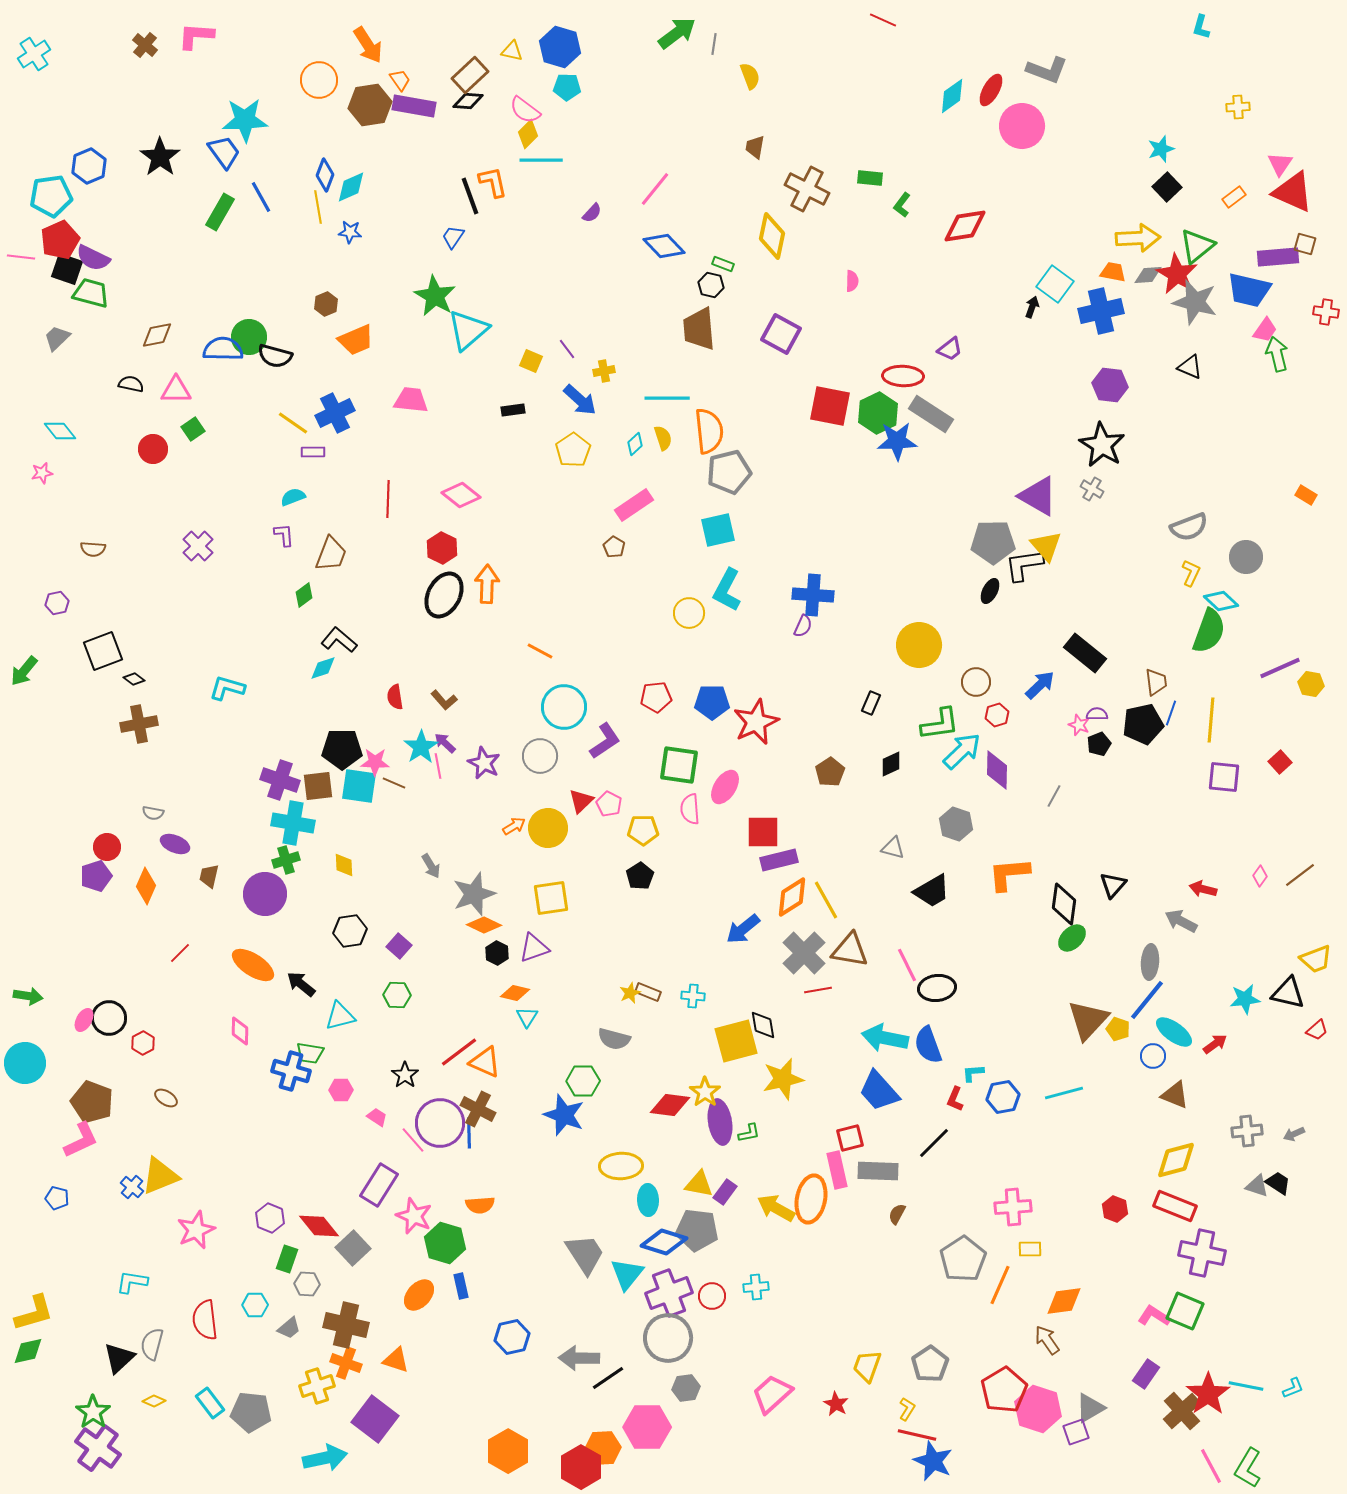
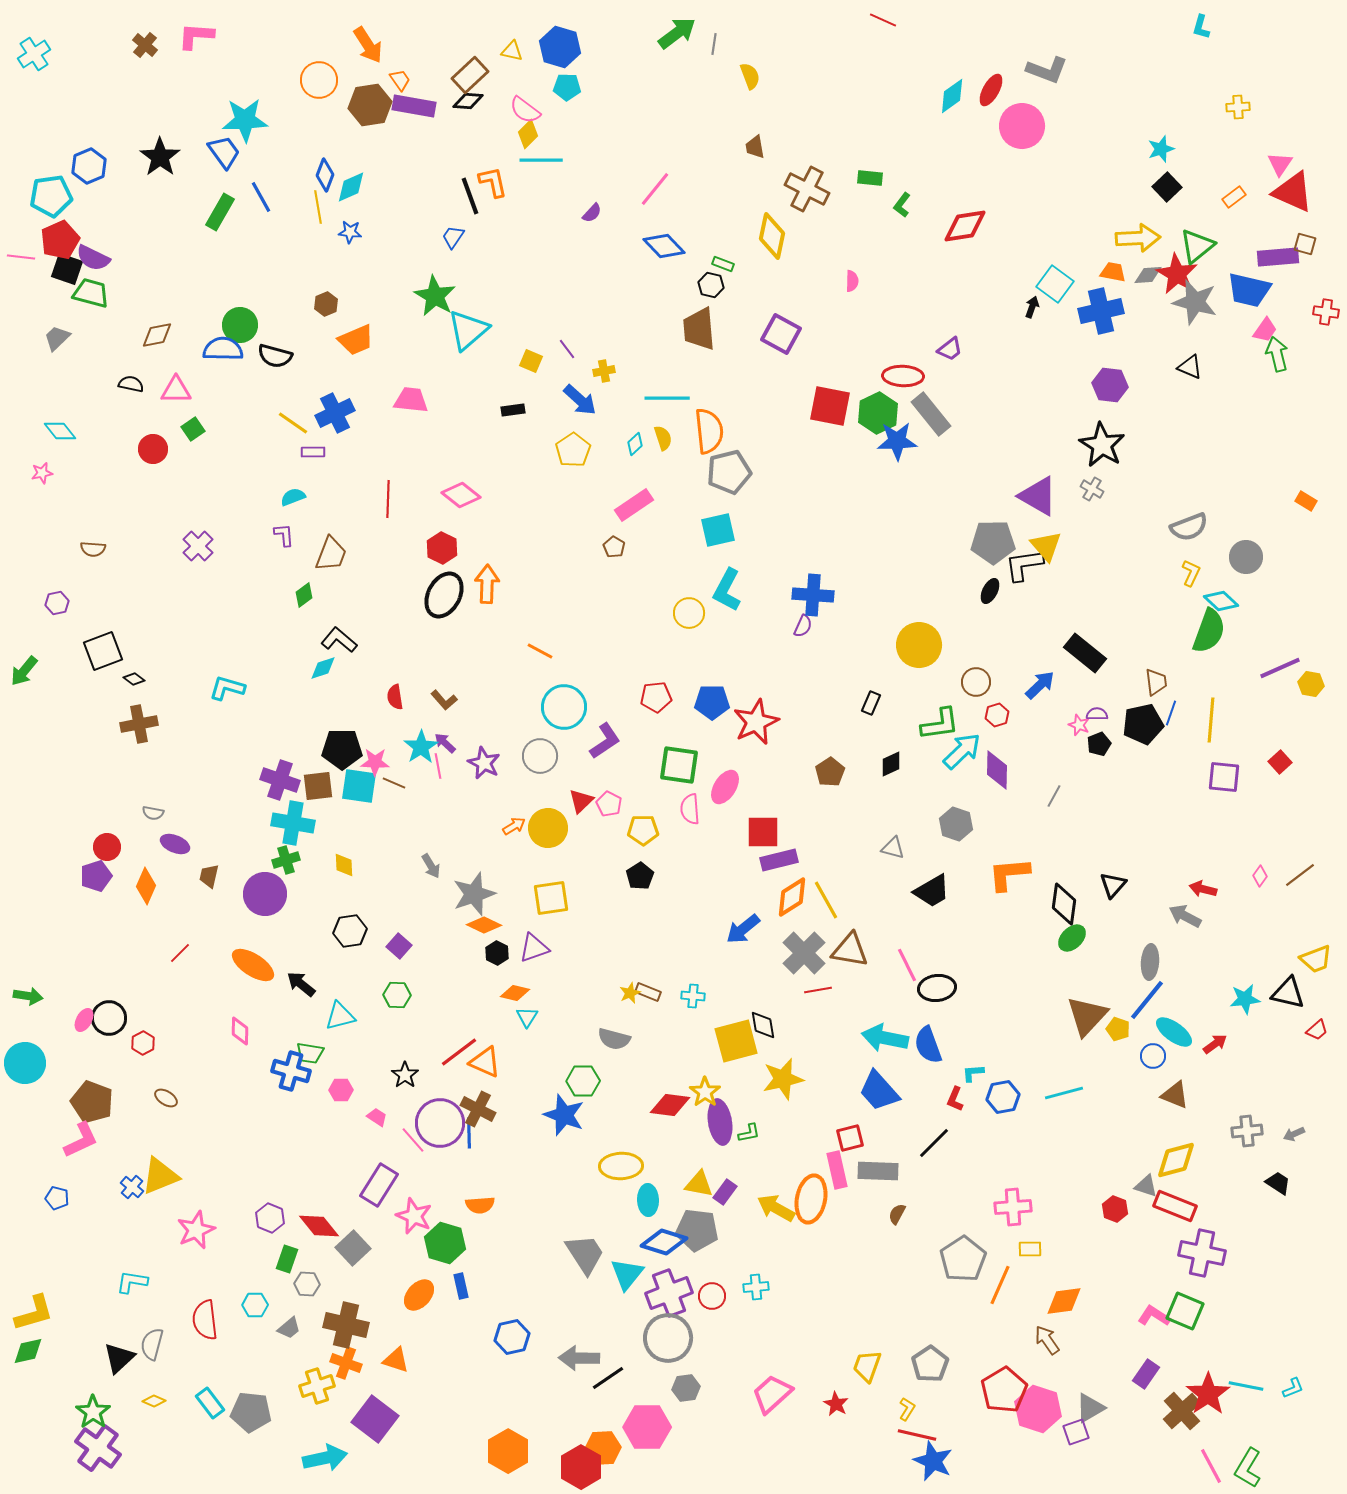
brown trapezoid at (755, 147): rotated 20 degrees counterclockwise
green circle at (249, 337): moved 9 px left, 12 px up
gray rectangle at (931, 414): rotated 18 degrees clockwise
orange rectangle at (1306, 495): moved 6 px down
gray arrow at (1181, 921): moved 4 px right, 5 px up
brown triangle at (1088, 1020): moved 1 px left, 4 px up
gray triangle at (1257, 1186): moved 111 px left
